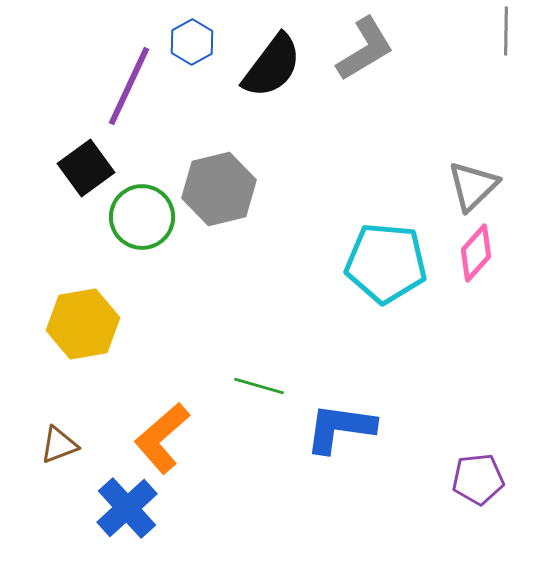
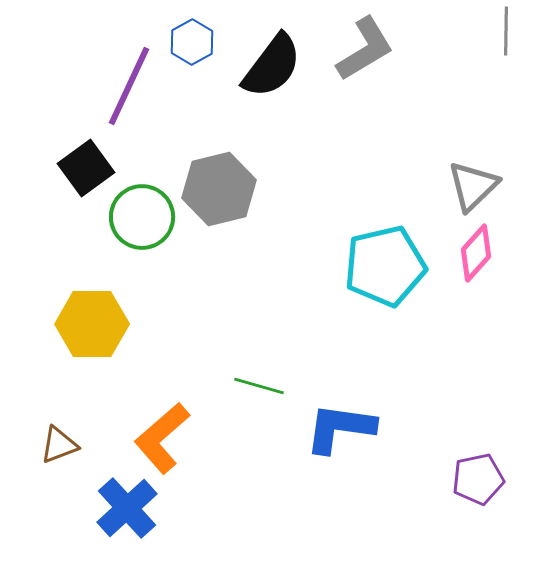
cyan pentagon: moved 1 px left, 3 px down; rotated 18 degrees counterclockwise
yellow hexagon: moved 9 px right; rotated 10 degrees clockwise
purple pentagon: rotated 6 degrees counterclockwise
